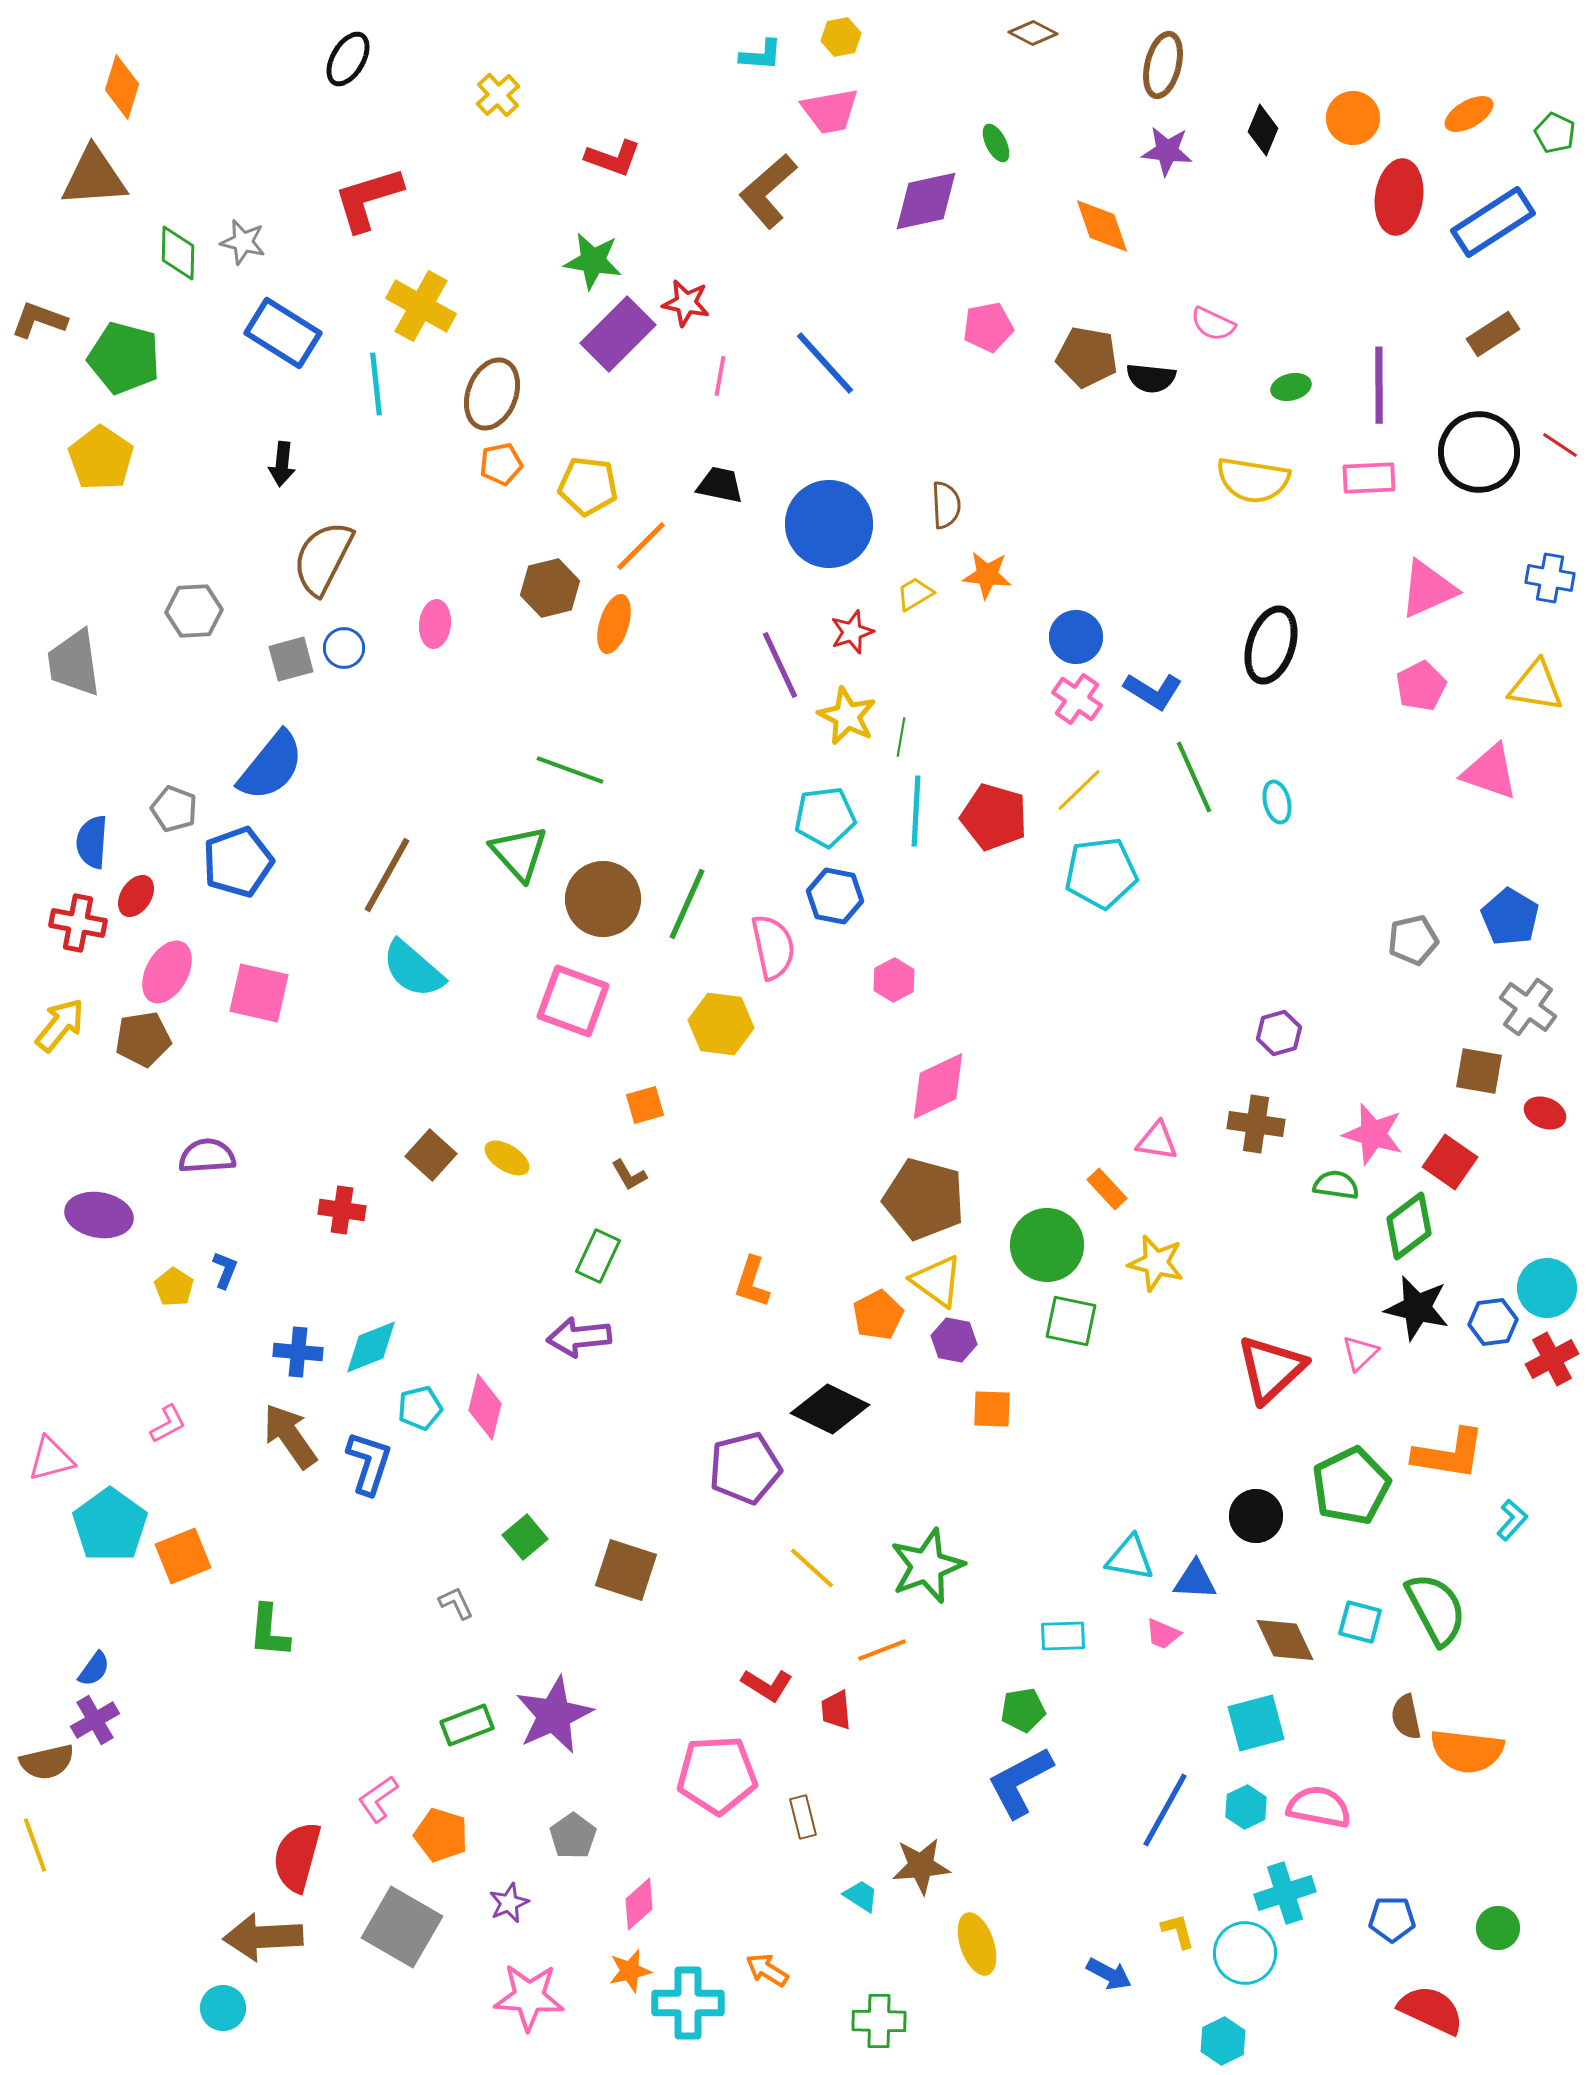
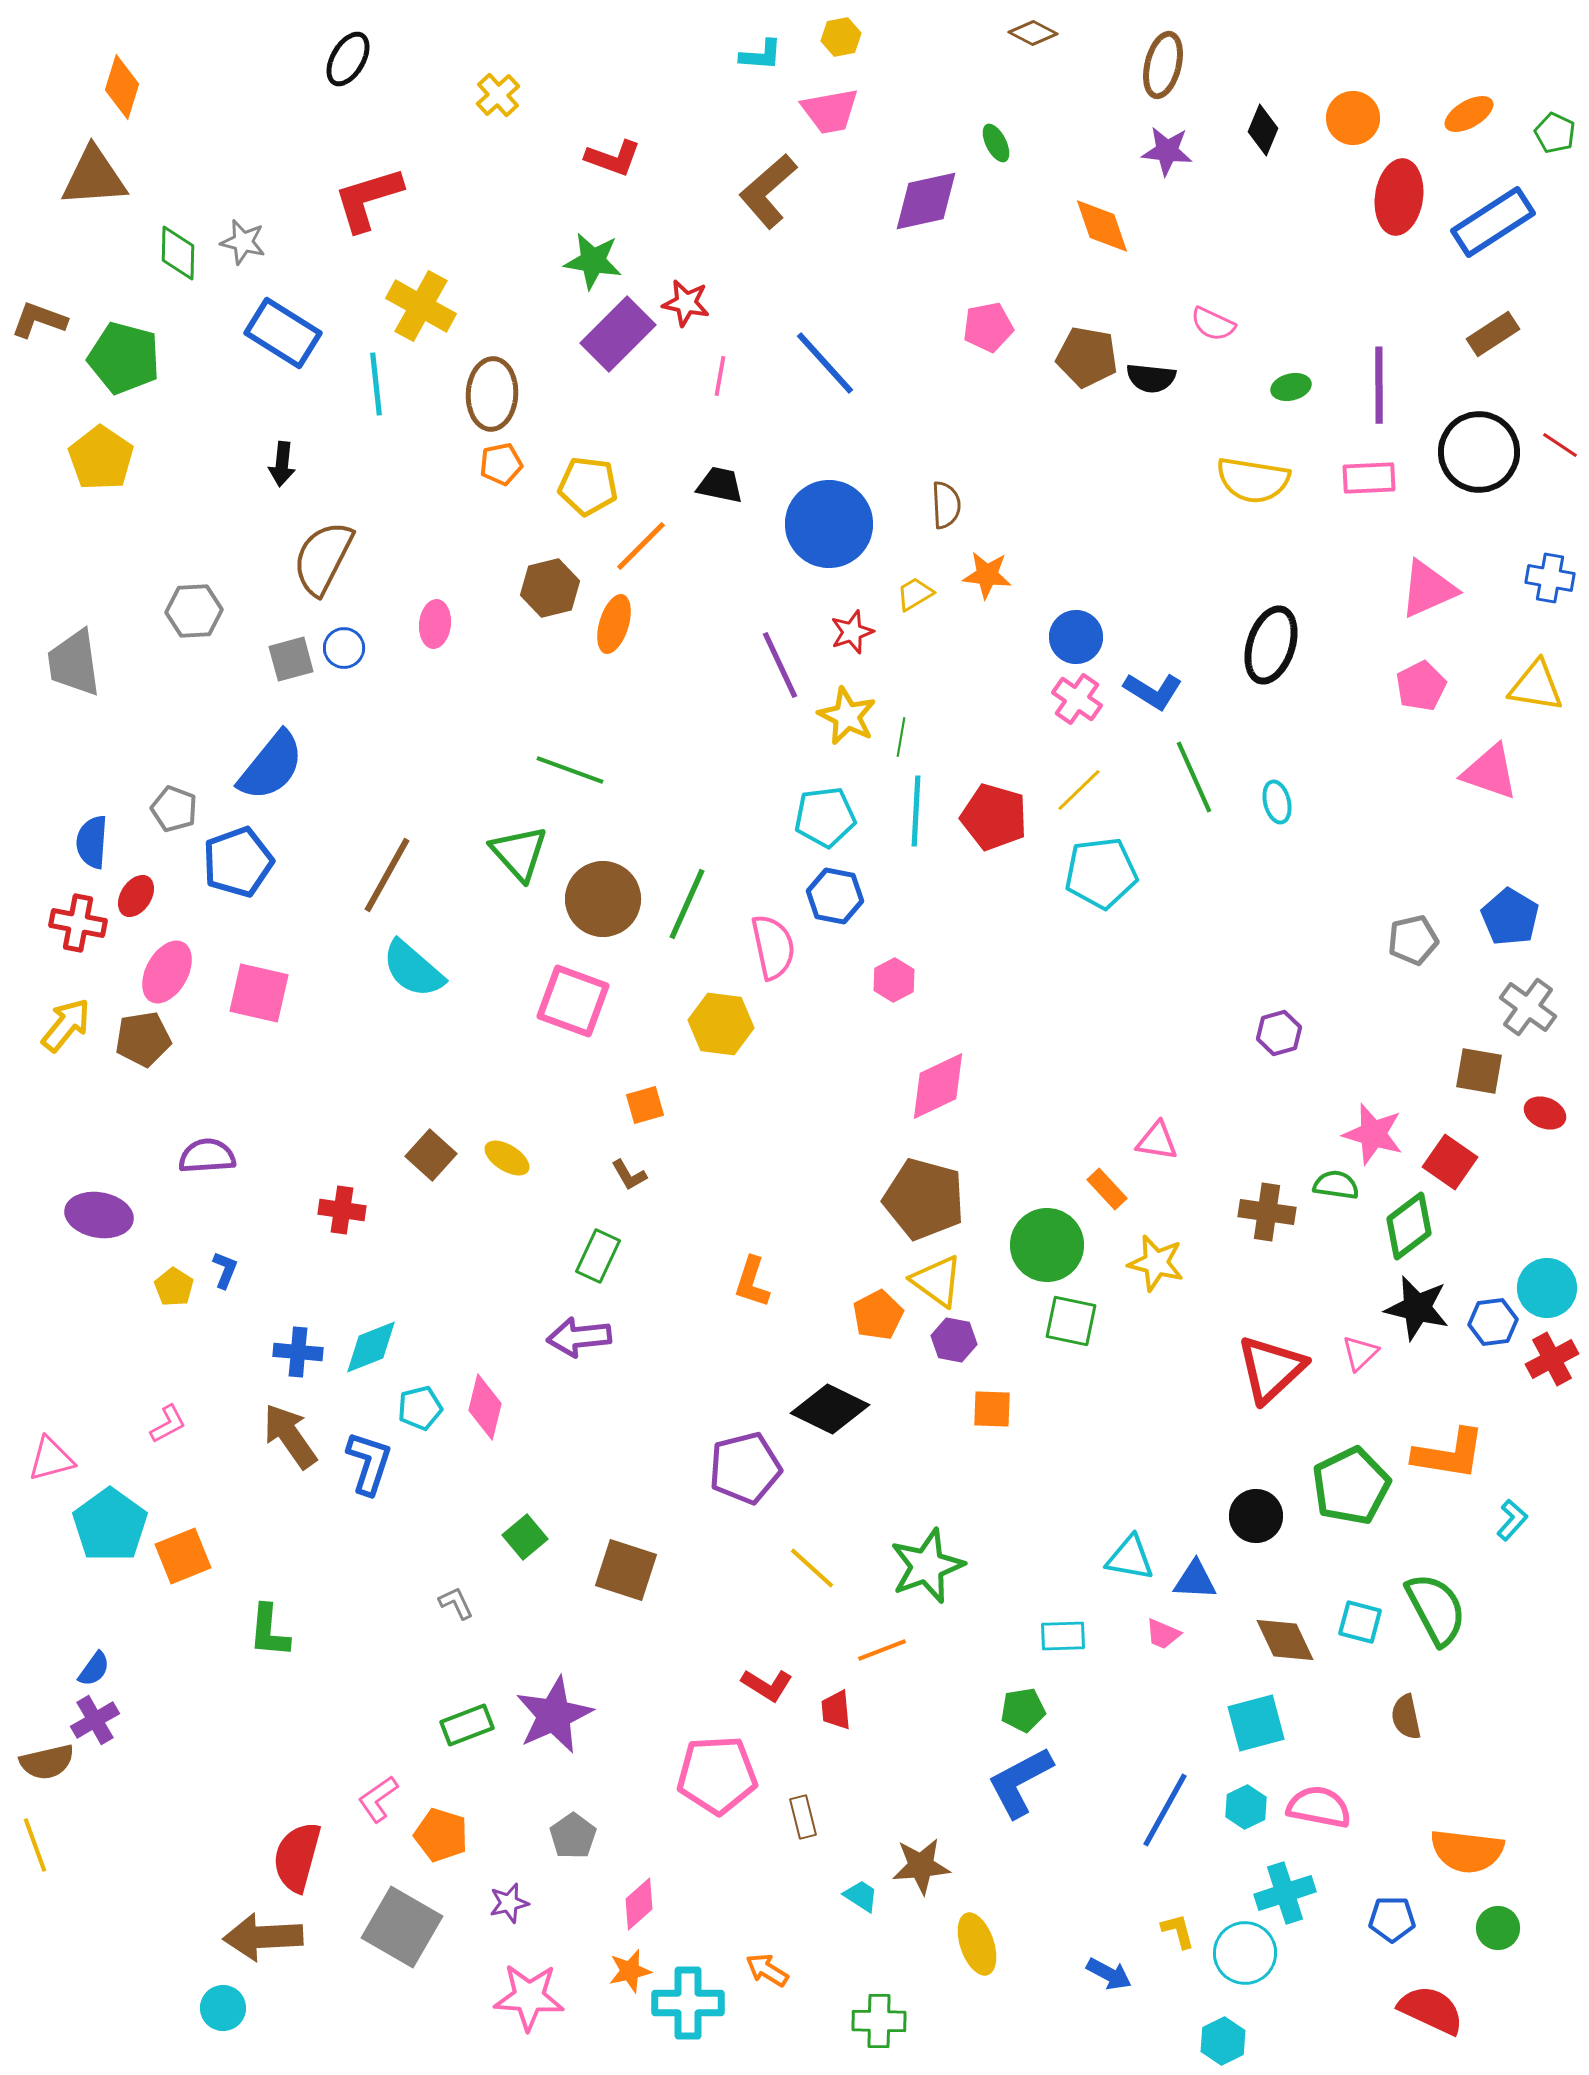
brown ellipse at (492, 394): rotated 18 degrees counterclockwise
yellow arrow at (60, 1025): moved 6 px right
brown cross at (1256, 1124): moved 11 px right, 88 px down
orange semicircle at (1467, 1751): moved 100 px down
purple star at (509, 1903): rotated 9 degrees clockwise
